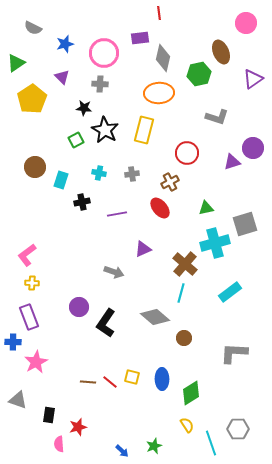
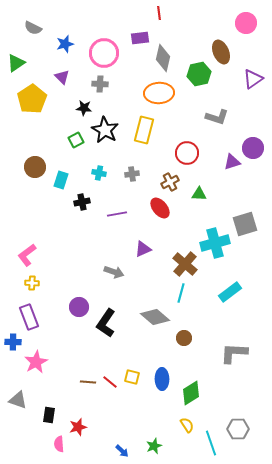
green triangle at (206, 208): moved 7 px left, 14 px up; rotated 14 degrees clockwise
